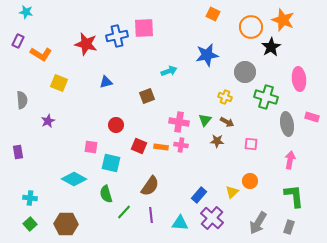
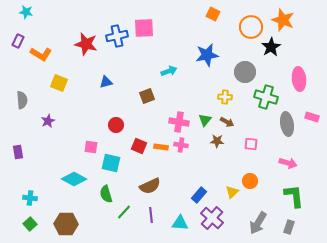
yellow cross at (225, 97): rotated 16 degrees counterclockwise
pink arrow at (290, 160): moved 2 px left, 3 px down; rotated 96 degrees clockwise
brown semicircle at (150, 186): rotated 30 degrees clockwise
